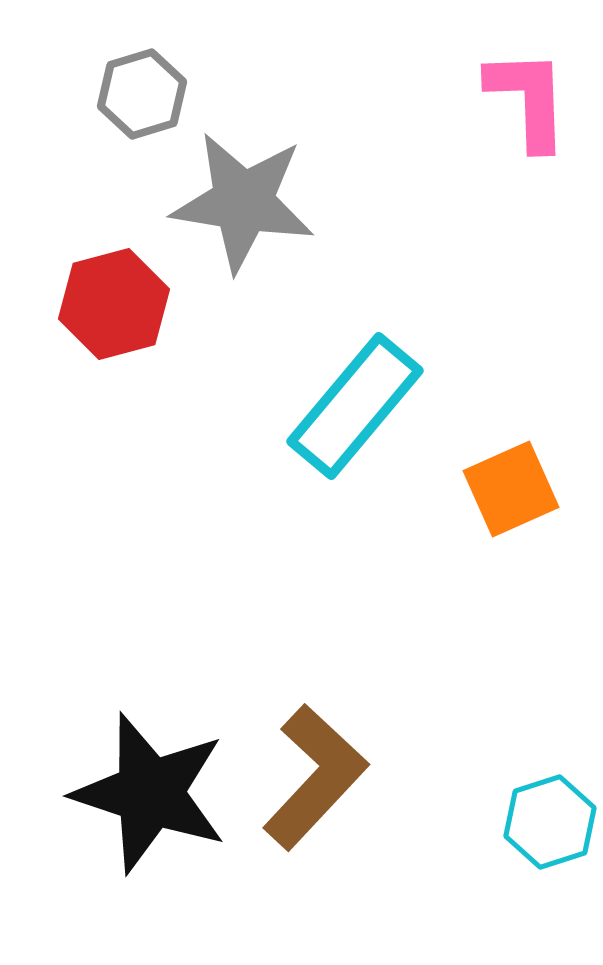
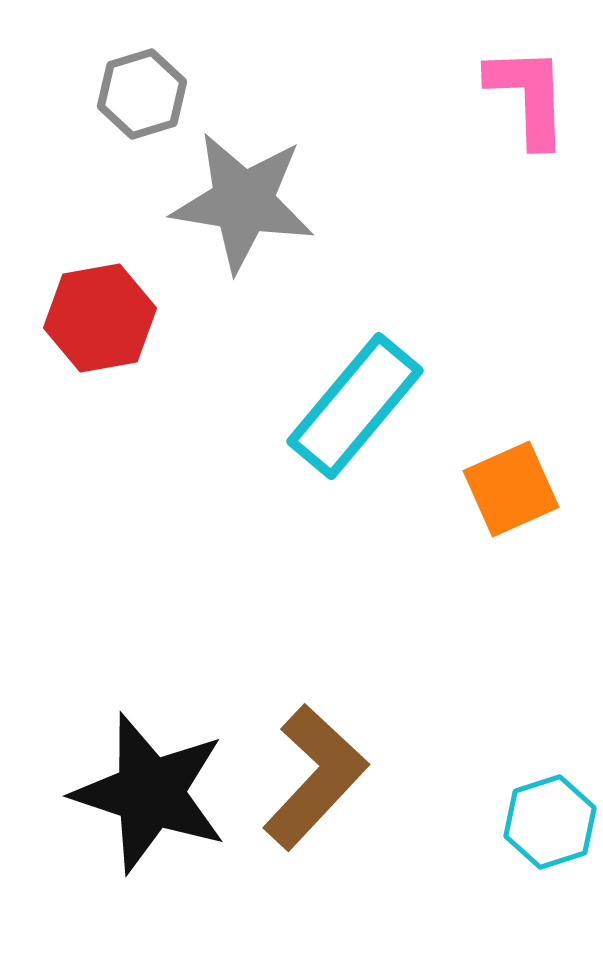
pink L-shape: moved 3 px up
red hexagon: moved 14 px left, 14 px down; rotated 5 degrees clockwise
